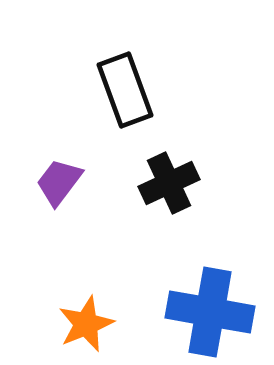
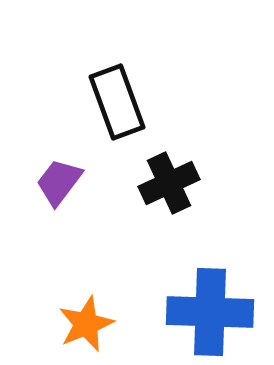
black rectangle: moved 8 px left, 12 px down
blue cross: rotated 8 degrees counterclockwise
